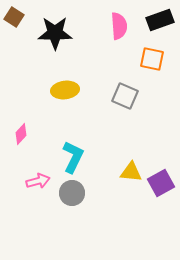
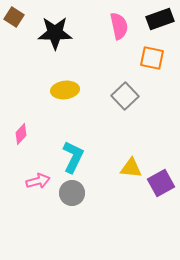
black rectangle: moved 1 px up
pink semicircle: rotated 8 degrees counterclockwise
orange square: moved 1 px up
gray square: rotated 24 degrees clockwise
yellow triangle: moved 4 px up
